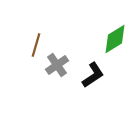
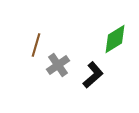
gray cross: moved 1 px right
black L-shape: rotated 8 degrees counterclockwise
